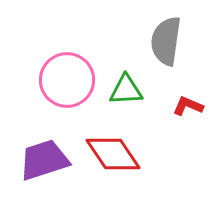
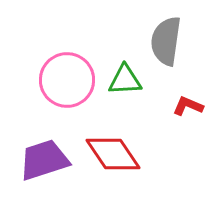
green triangle: moved 1 px left, 10 px up
